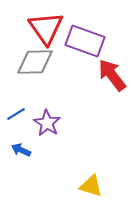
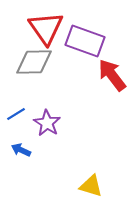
gray diamond: moved 1 px left
